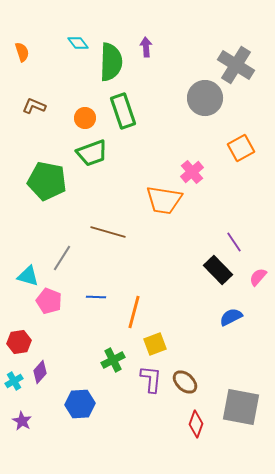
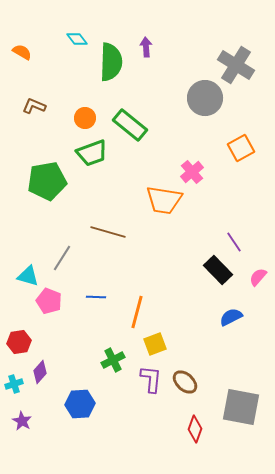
cyan diamond: moved 1 px left, 4 px up
orange semicircle: rotated 42 degrees counterclockwise
green rectangle: moved 7 px right, 14 px down; rotated 32 degrees counterclockwise
green pentagon: rotated 21 degrees counterclockwise
orange line: moved 3 px right
cyan cross: moved 3 px down; rotated 12 degrees clockwise
red diamond: moved 1 px left, 5 px down
